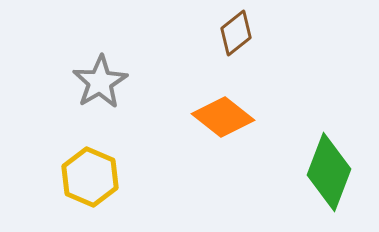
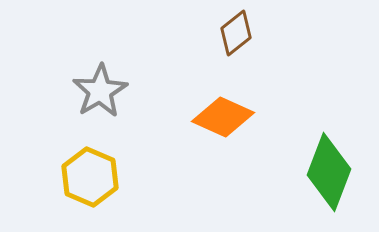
gray star: moved 9 px down
orange diamond: rotated 14 degrees counterclockwise
